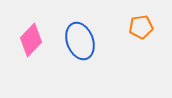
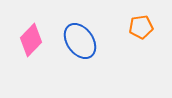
blue ellipse: rotated 15 degrees counterclockwise
